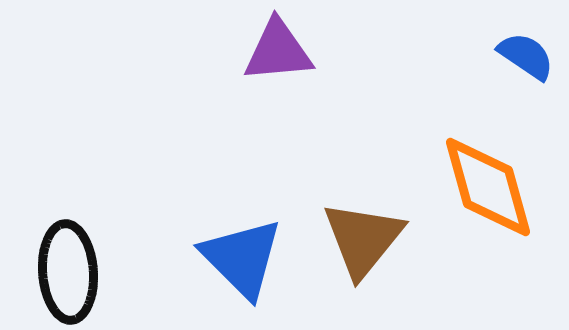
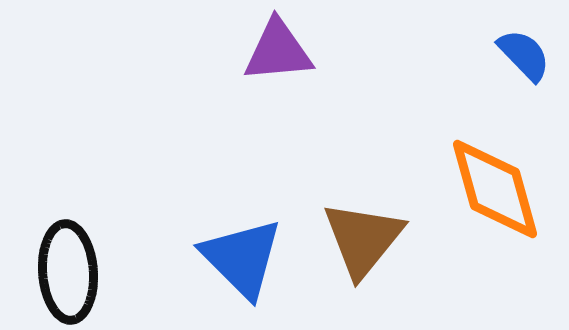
blue semicircle: moved 2 px left, 1 px up; rotated 12 degrees clockwise
orange diamond: moved 7 px right, 2 px down
